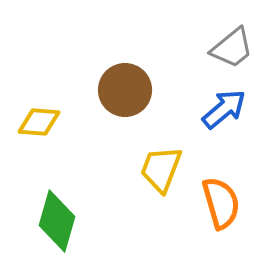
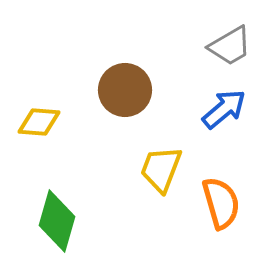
gray trapezoid: moved 2 px left, 2 px up; rotated 9 degrees clockwise
